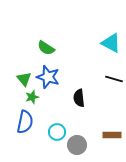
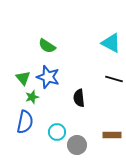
green semicircle: moved 1 px right, 2 px up
green triangle: moved 1 px left, 1 px up
